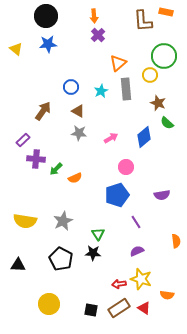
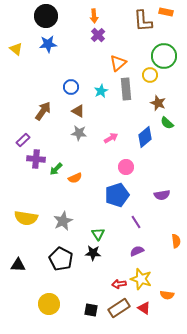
blue diamond at (144, 137): moved 1 px right
yellow semicircle at (25, 221): moved 1 px right, 3 px up
